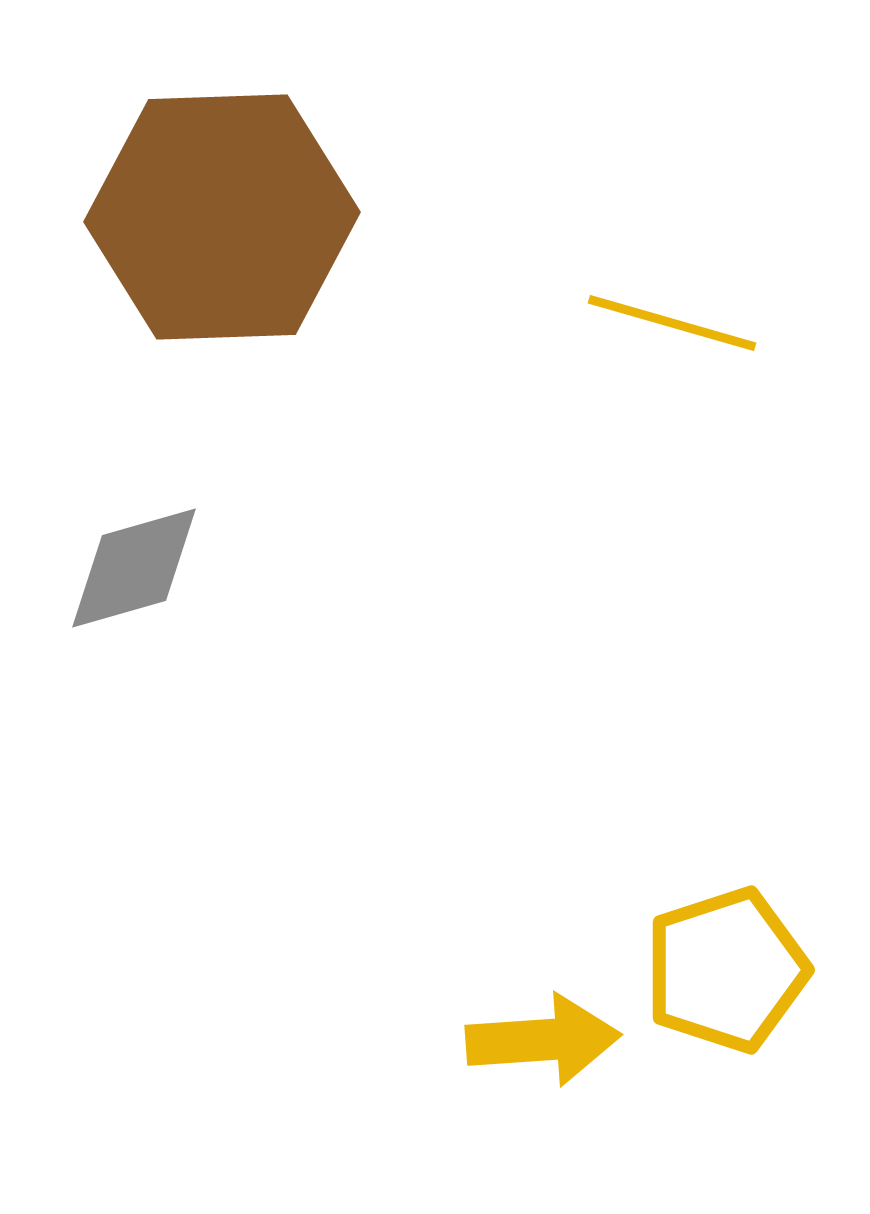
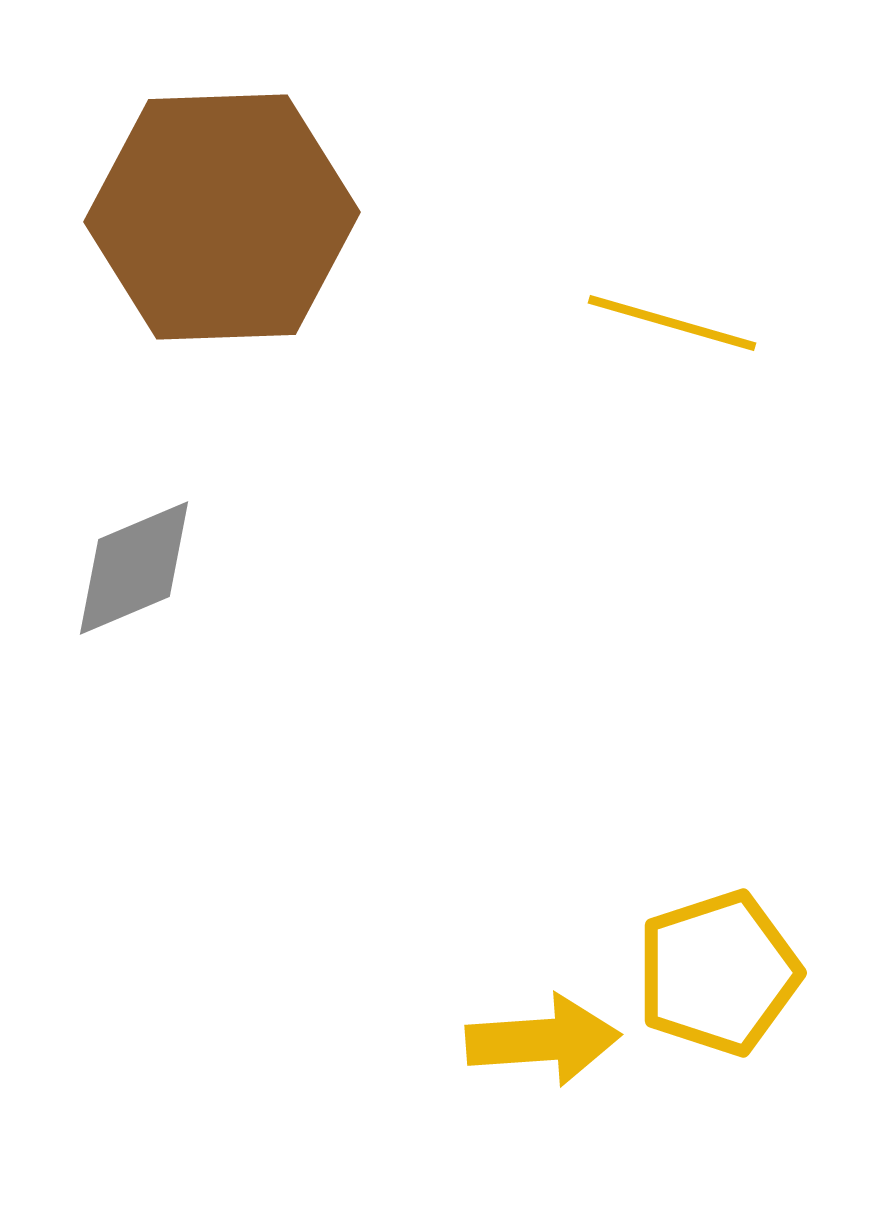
gray diamond: rotated 7 degrees counterclockwise
yellow pentagon: moved 8 px left, 3 px down
